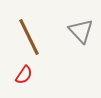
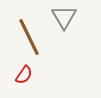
gray triangle: moved 17 px left, 14 px up; rotated 12 degrees clockwise
